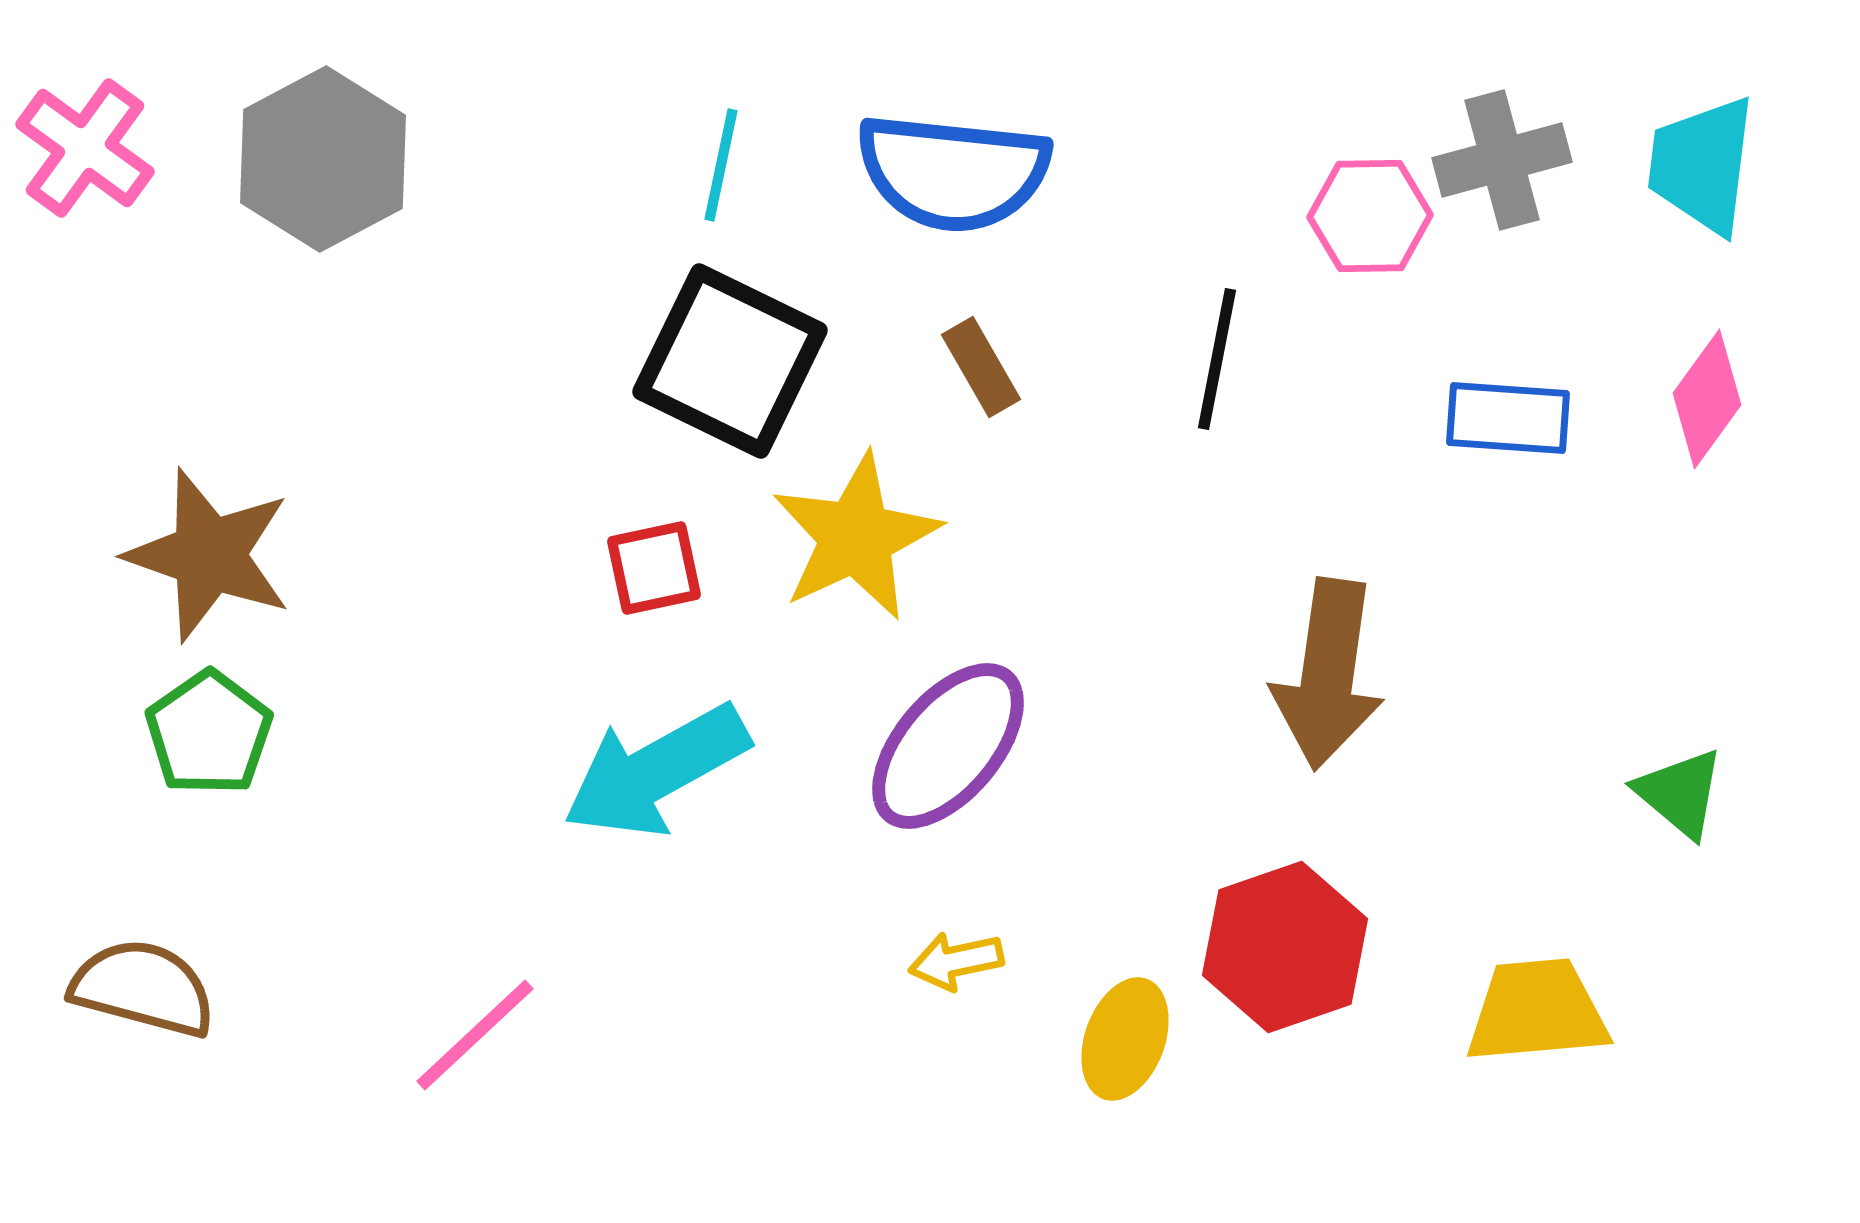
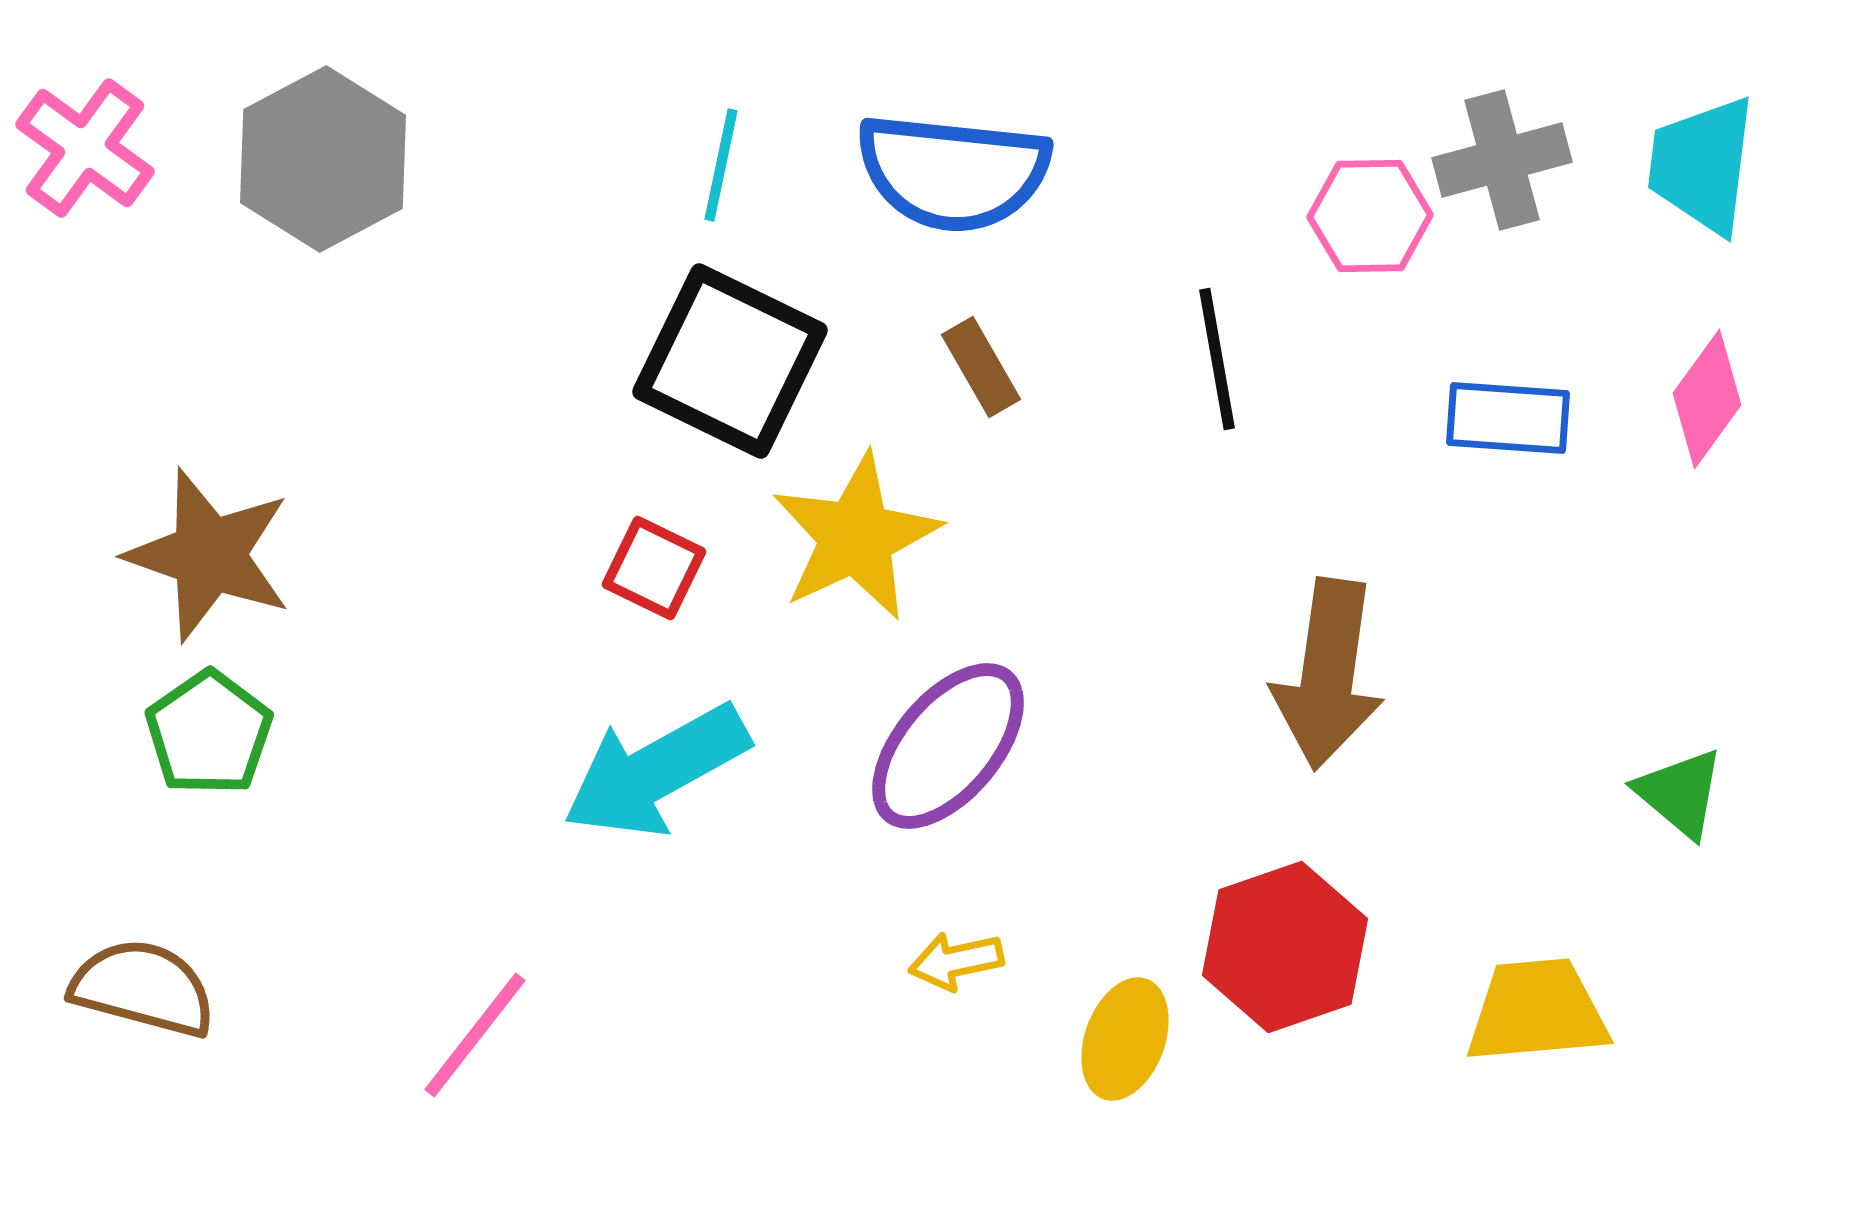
black line: rotated 21 degrees counterclockwise
red square: rotated 38 degrees clockwise
pink line: rotated 9 degrees counterclockwise
